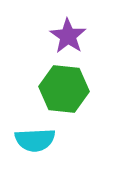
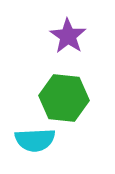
green hexagon: moved 9 px down
